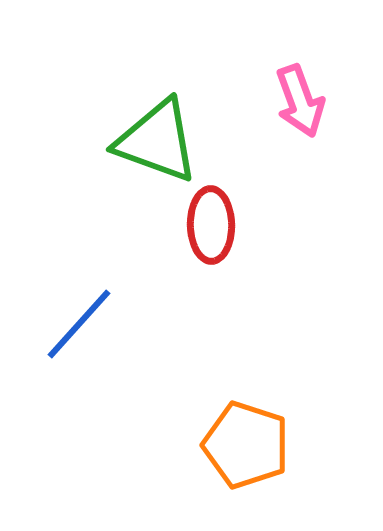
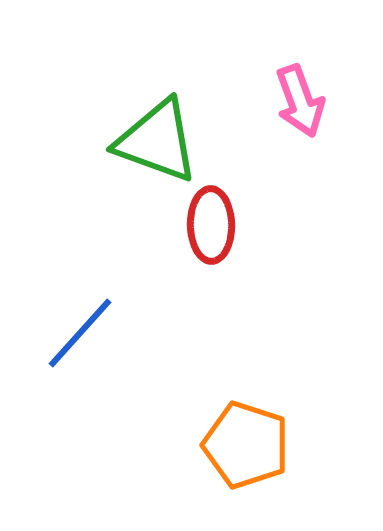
blue line: moved 1 px right, 9 px down
